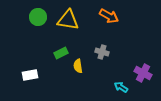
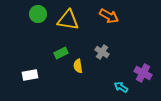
green circle: moved 3 px up
gray cross: rotated 16 degrees clockwise
